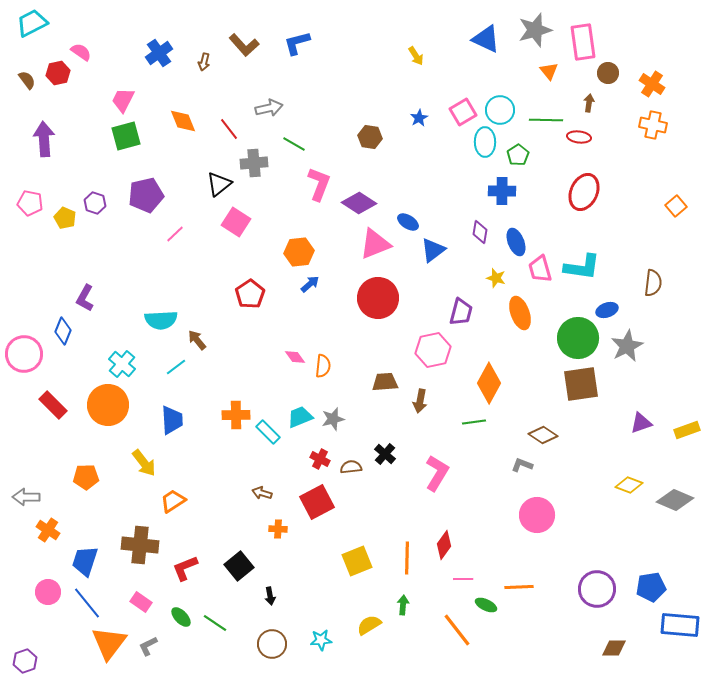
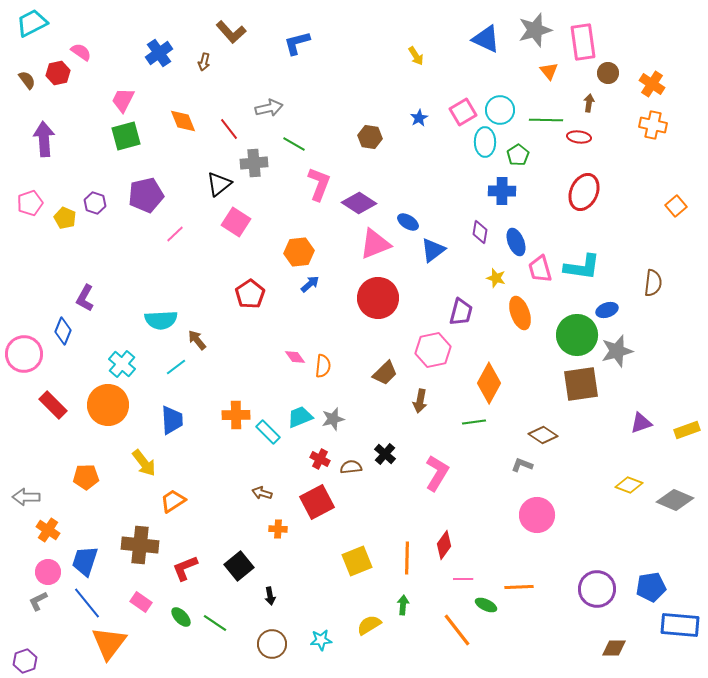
brown L-shape at (244, 45): moved 13 px left, 13 px up
pink pentagon at (30, 203): rotated 30 degrees counterclockwise
green circle at (578, 338): moved 1 px left, 3 px up
gray star at (627, 346): moved 10 px left, 5 px down; rotated 12 degrees clockwise
brown trapezoid at (385, 382): moved 9 px up; rotated 140 degrees clockwise
pink circle at (48, 592): moved 20 px up
gray L-shape at (148, 646): moved 110 px left, 45 px up
